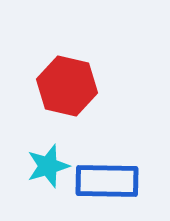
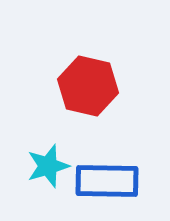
red hexagon: moved 21 px right
